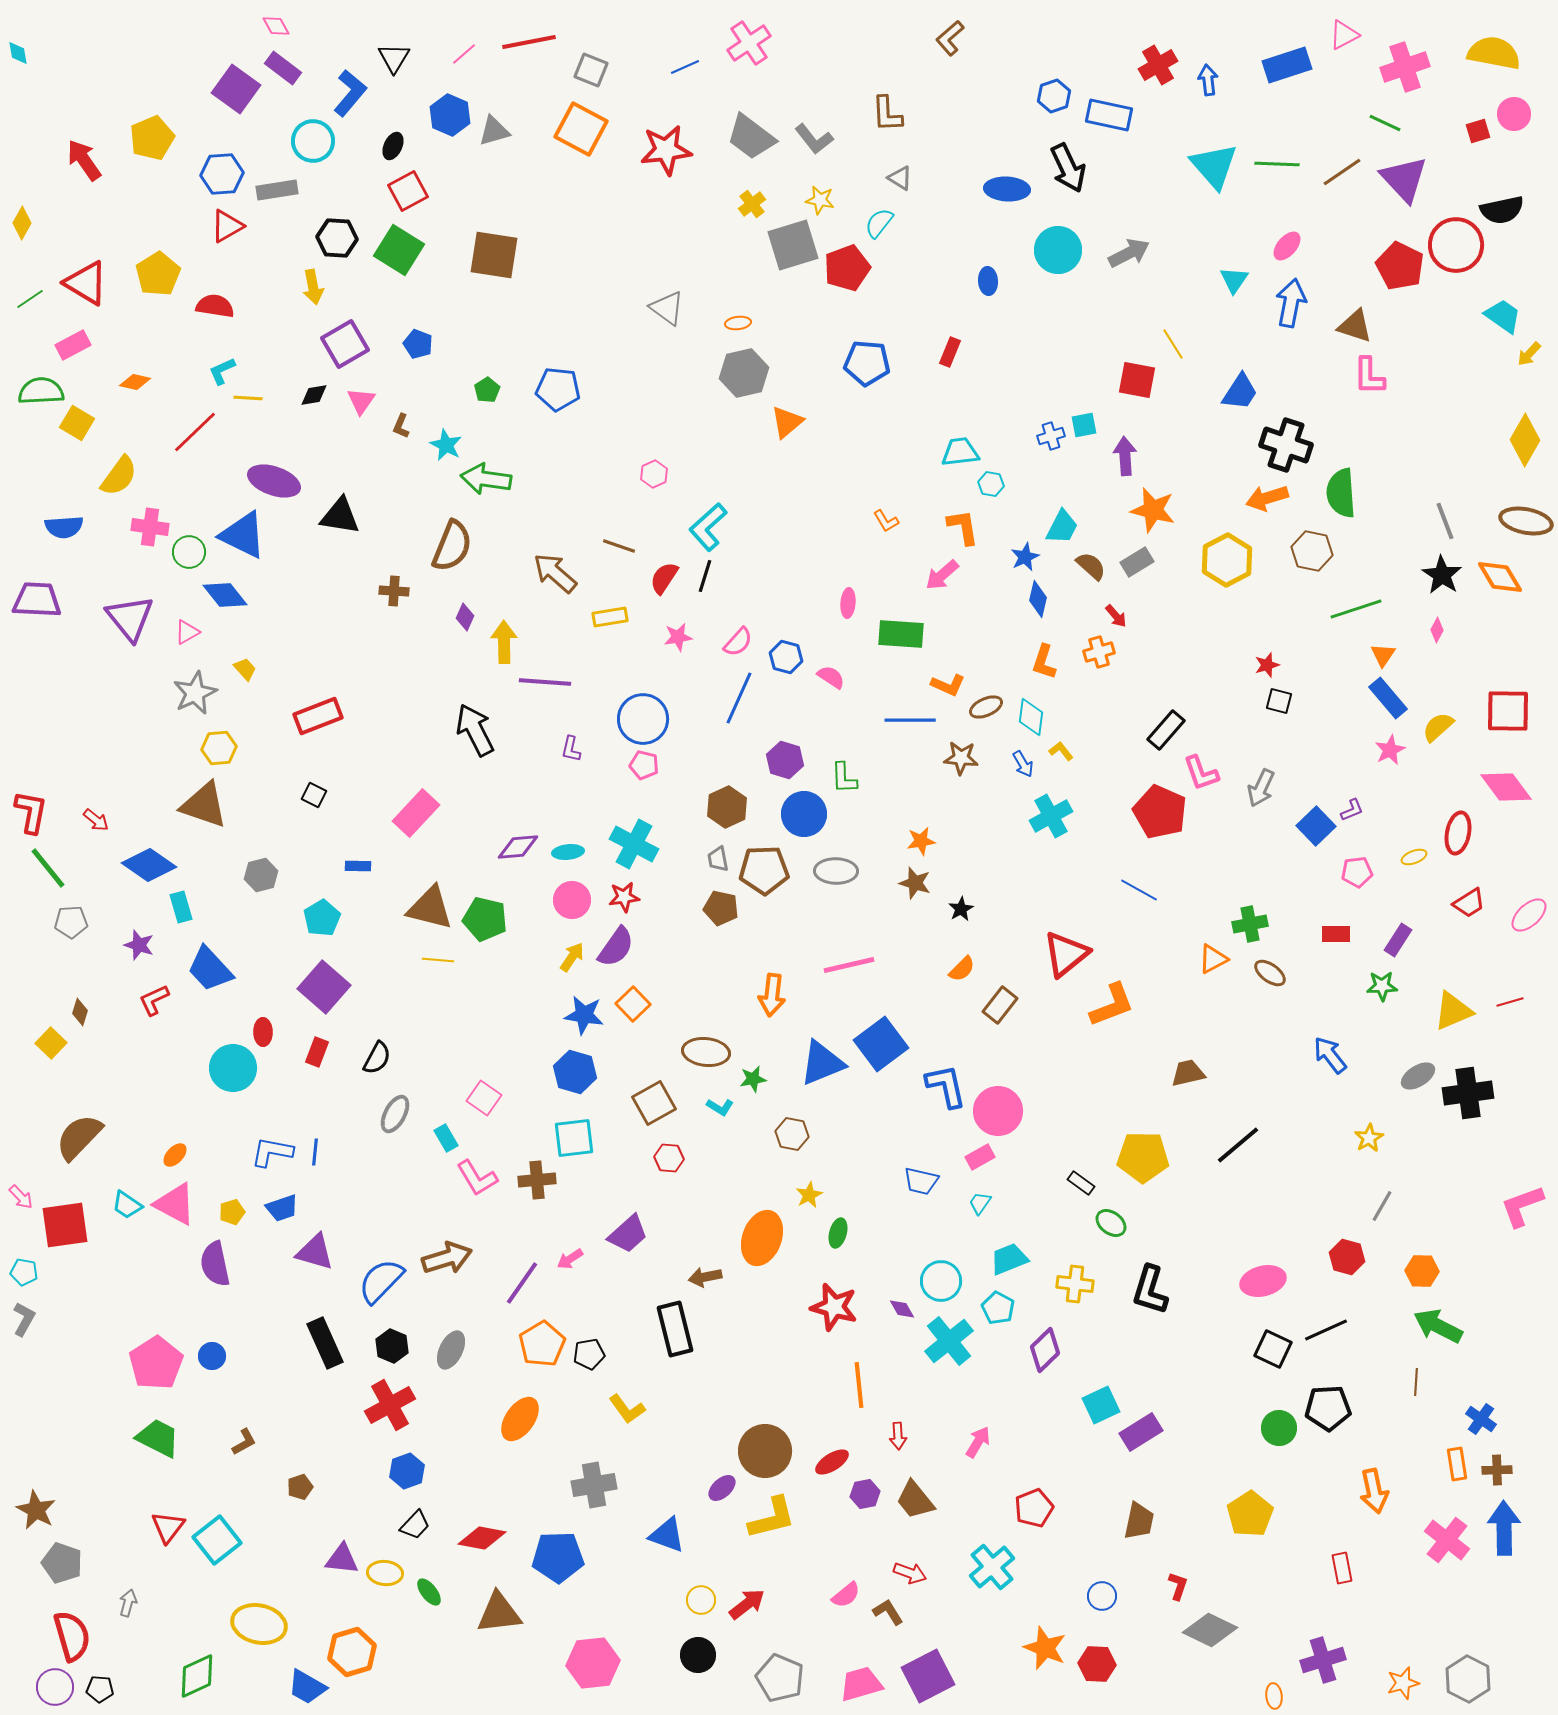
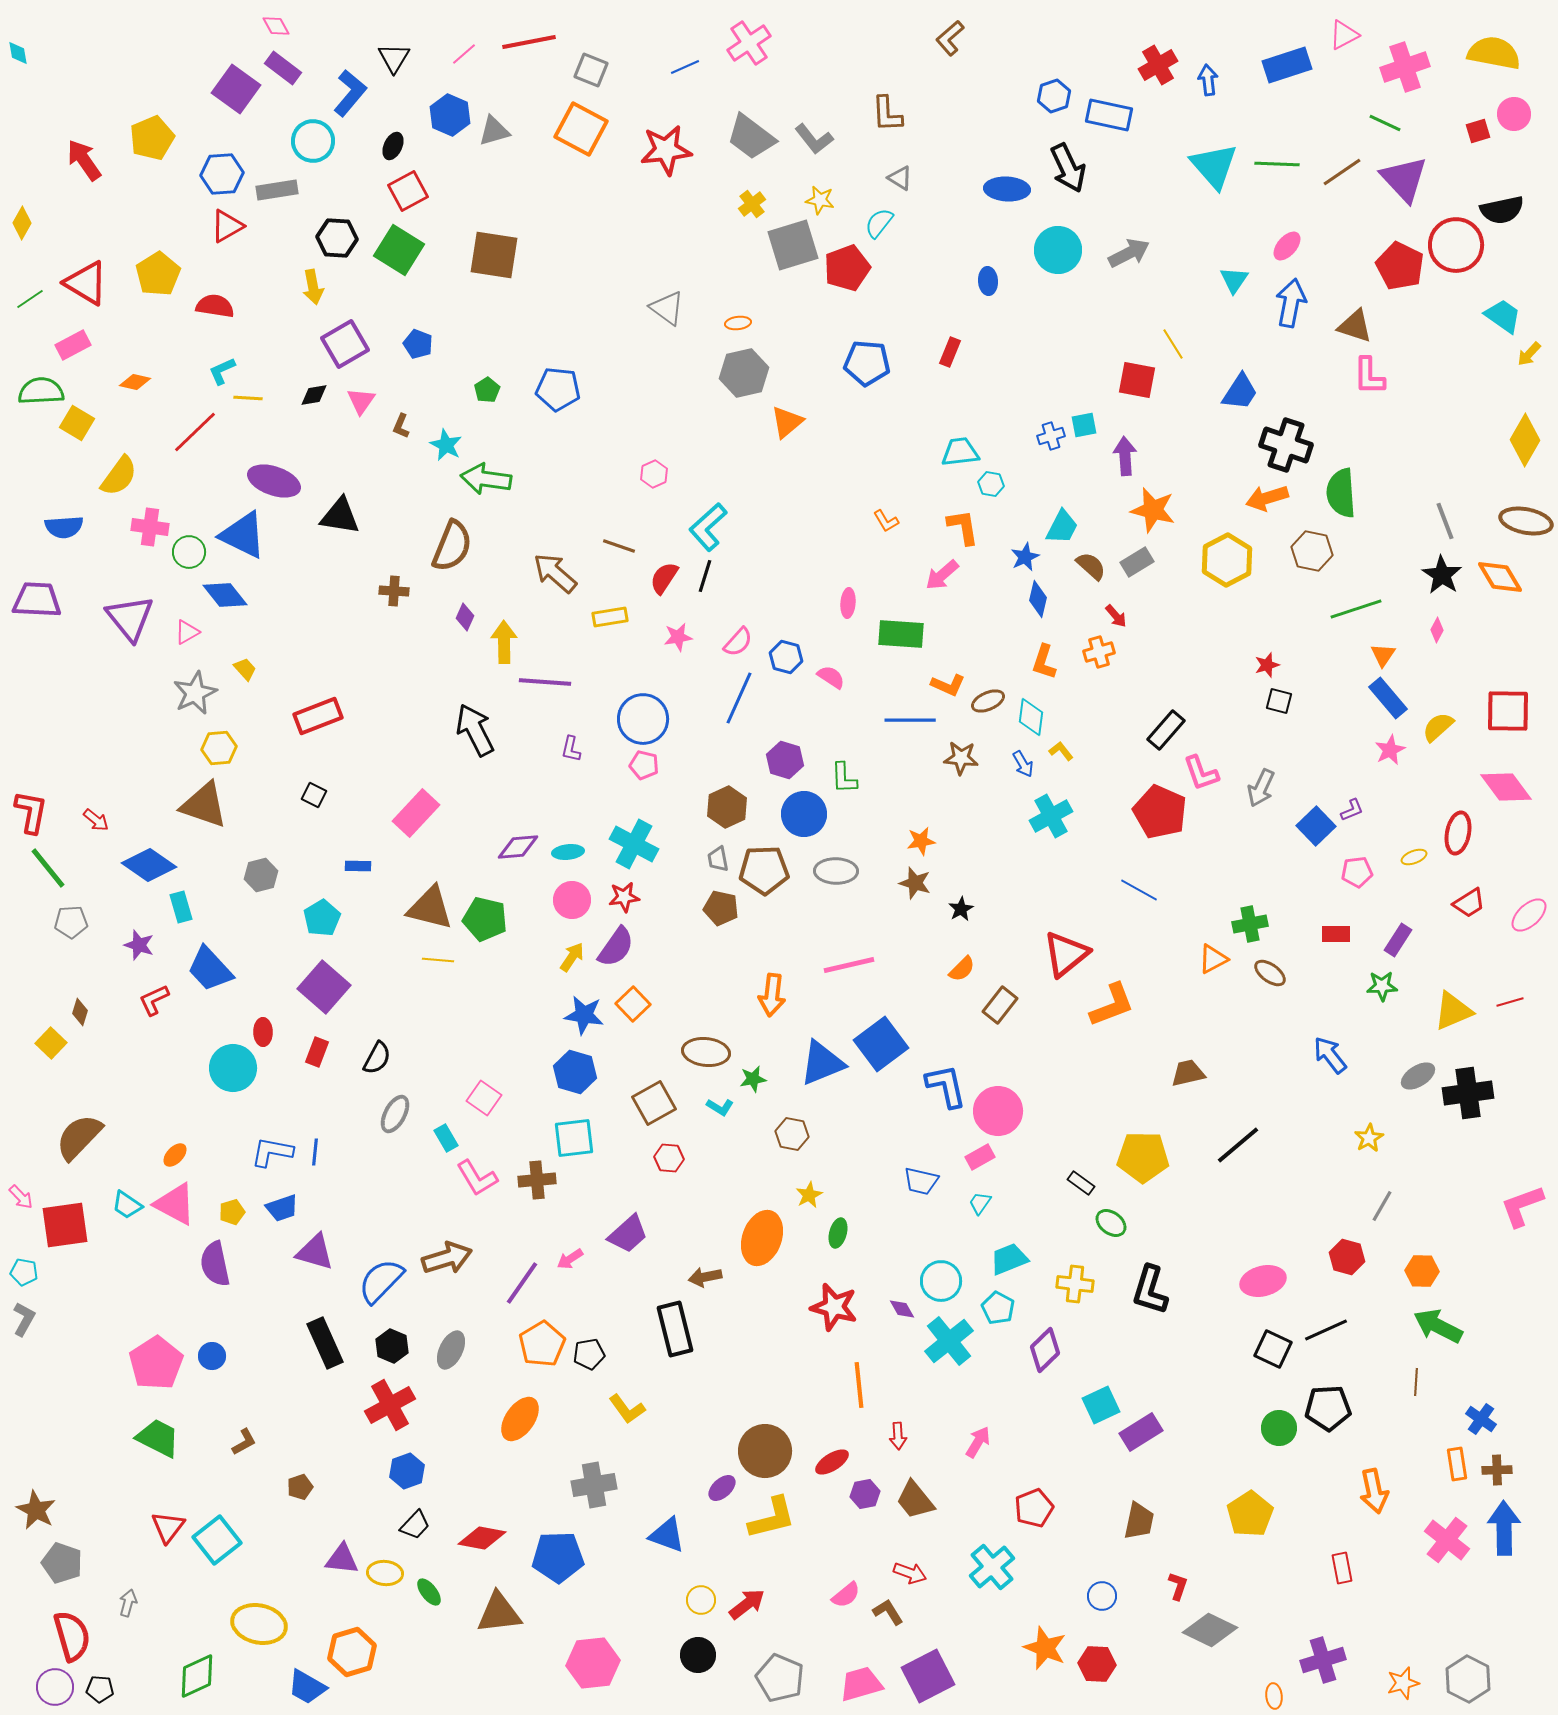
brown ellipse at (986, 707): moved 2 px right, 6 px up
